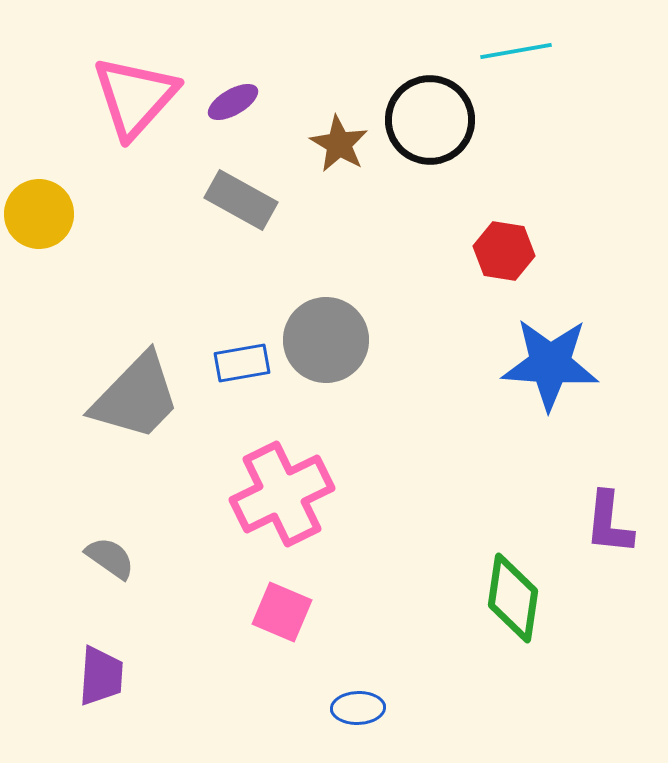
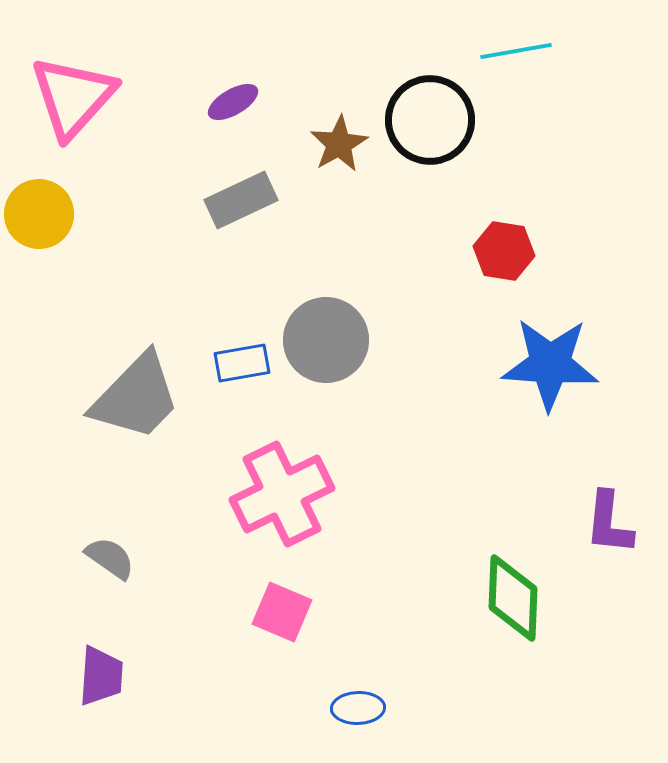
pink triangle: moved 62 px left
brown star: rotated 12 degrees clockwise
gray rectangle: rotated 54 degrees counterclockwise
green diamond: rotated 6 degrees counterclockwise
